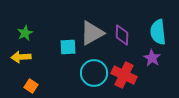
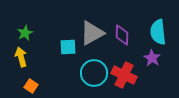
yellow arrow: rotated 78 degrees clockwise
